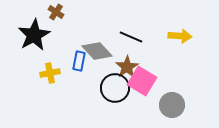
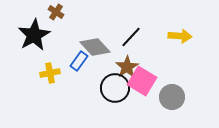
black line: rotated 70 degrees counterclockwise
gray diamond: moved 2 px left, 4 px up
blue rectangle: rotated 24 degrees clockwise
gray circle: moved 8 px up
